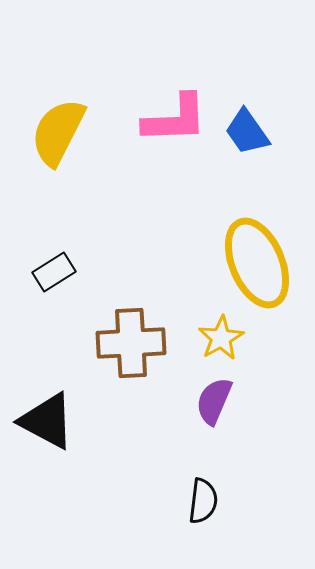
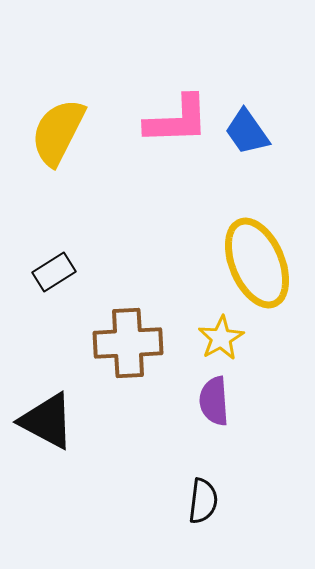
pink L-shape: moved 2 px right, 1 px down
brown cross: moved 3 px left
purple semicircle: rotated 27 degrees counterclockwise
